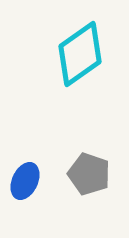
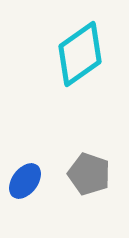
blue ellipse: rotated 12 degrees clockwise
